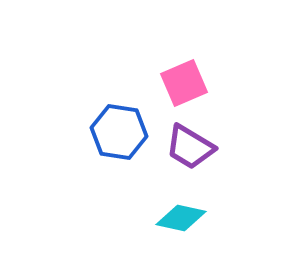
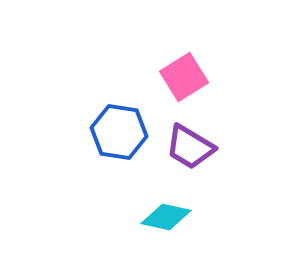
pink square: moved 6 px up; rotated 9 degrees counterclockwise
cyan diamond: moved 15 px left, 1 px up
